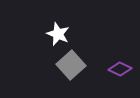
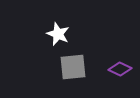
gray square: moved 2 px right, 2 px down; rotated 36 degrees clockwise
